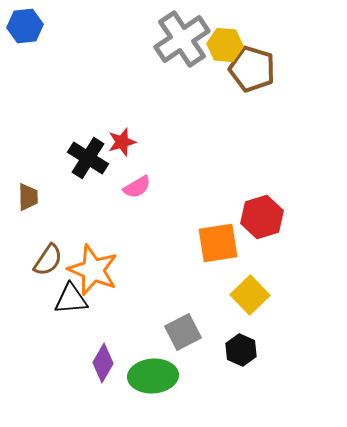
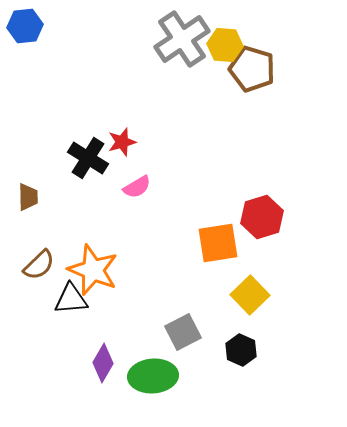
brown semicircle: moved 9 px left, 5 px down; rotated 12 degrees clockwise
